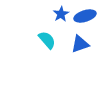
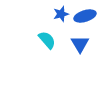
blue star: rotated 14 degrees clockwise
blue triangle: rotated 42 degrees counterclockwise
